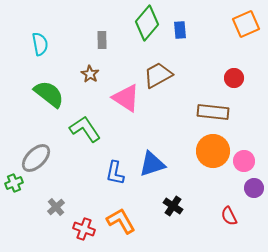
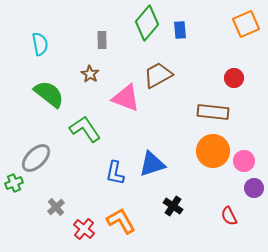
pink triangle: rotated 12 degrees counterclockwise
red cross: rotated 20 degrees clockwise
